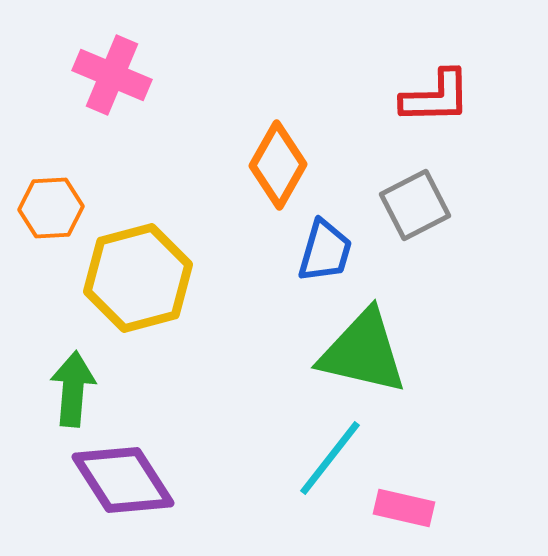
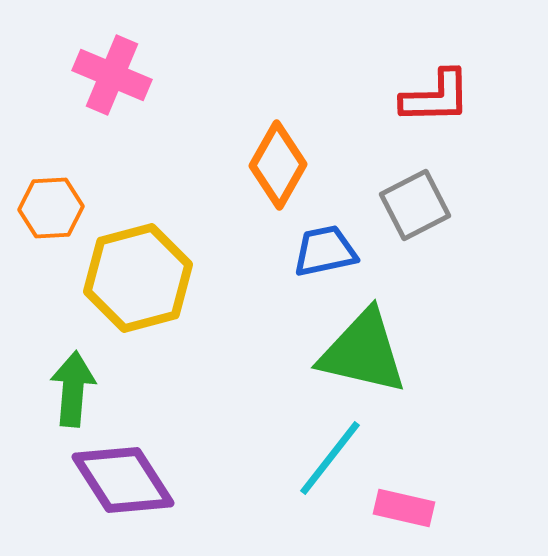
blue trapezoid: rotated 118 degrees counterclockwise
